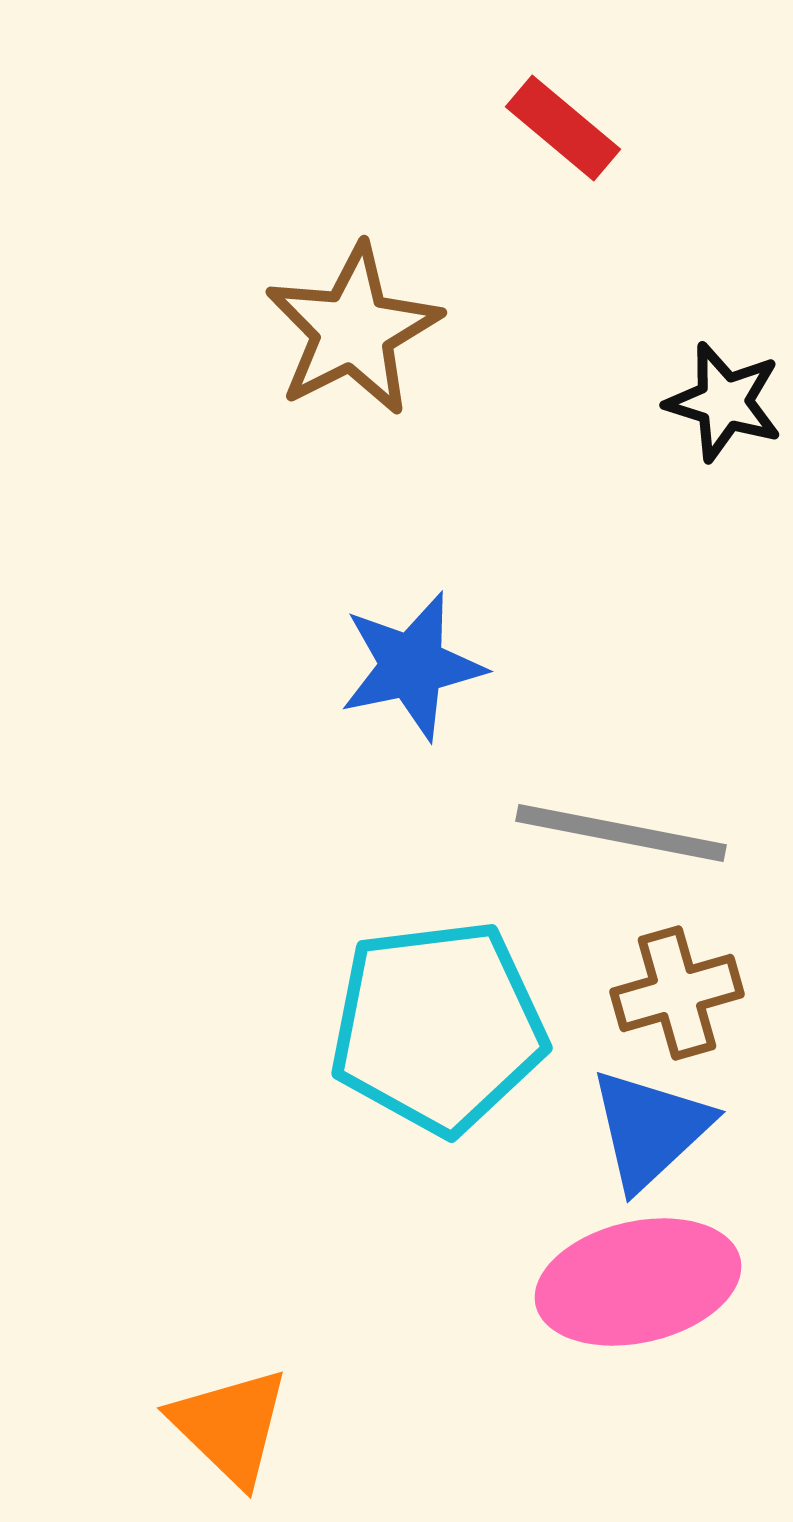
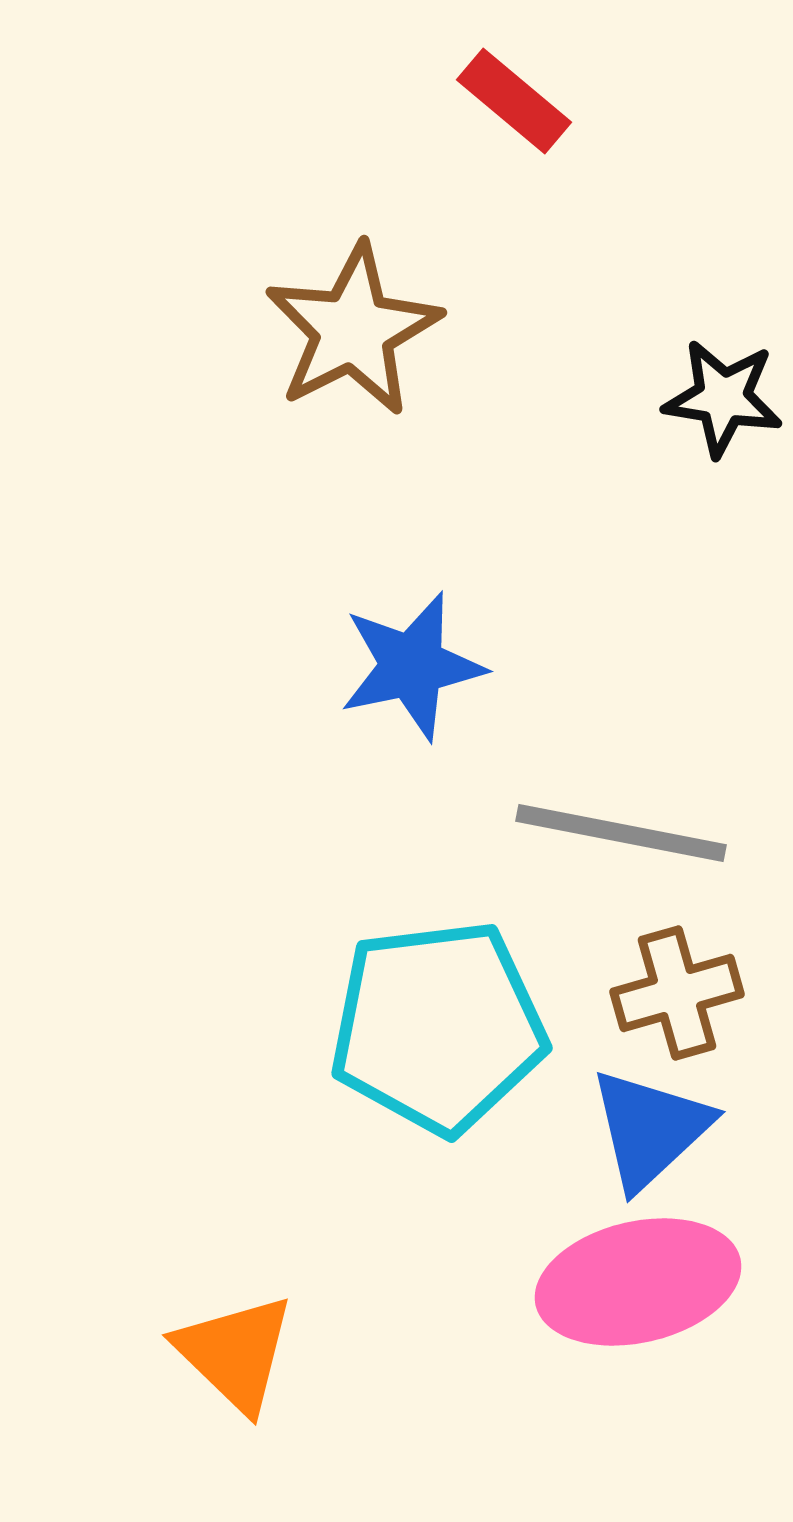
red rectangle: moved 49 px left, 27 px up
black star: moved 1 px left, 4 px up; rotated 8 degrees counterclockwise
orange triangle: moved 5 px right, 73 px up
